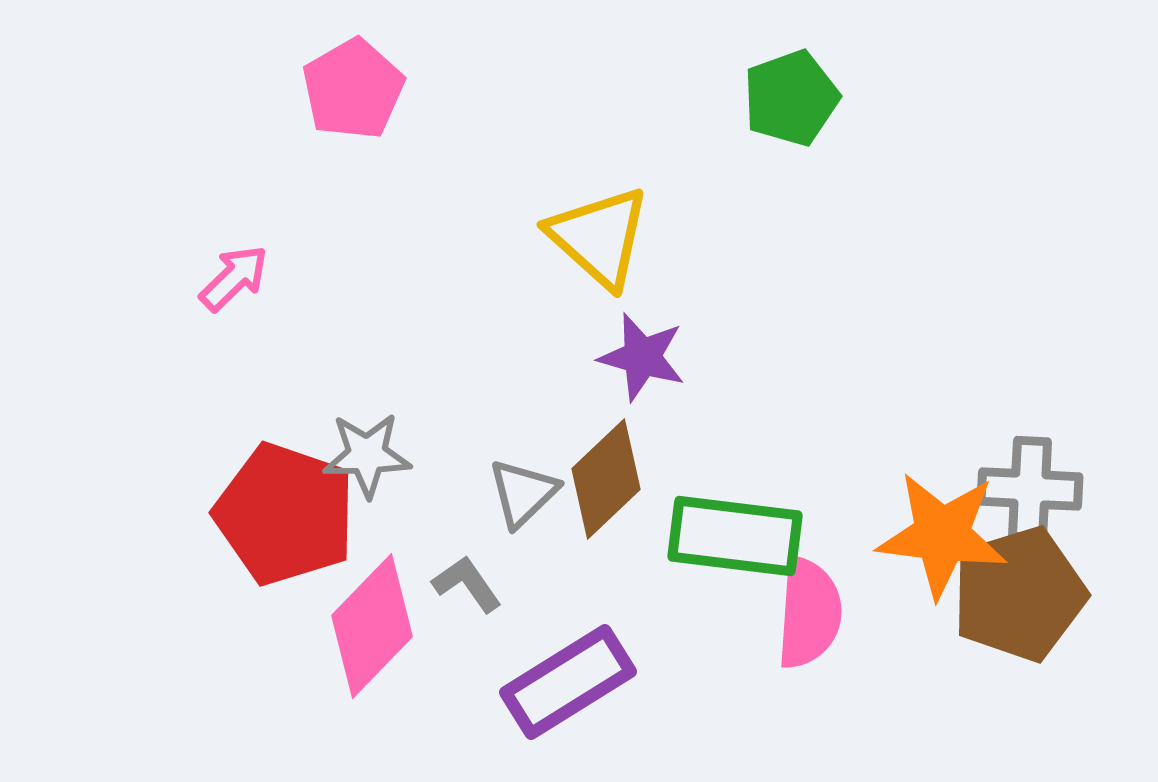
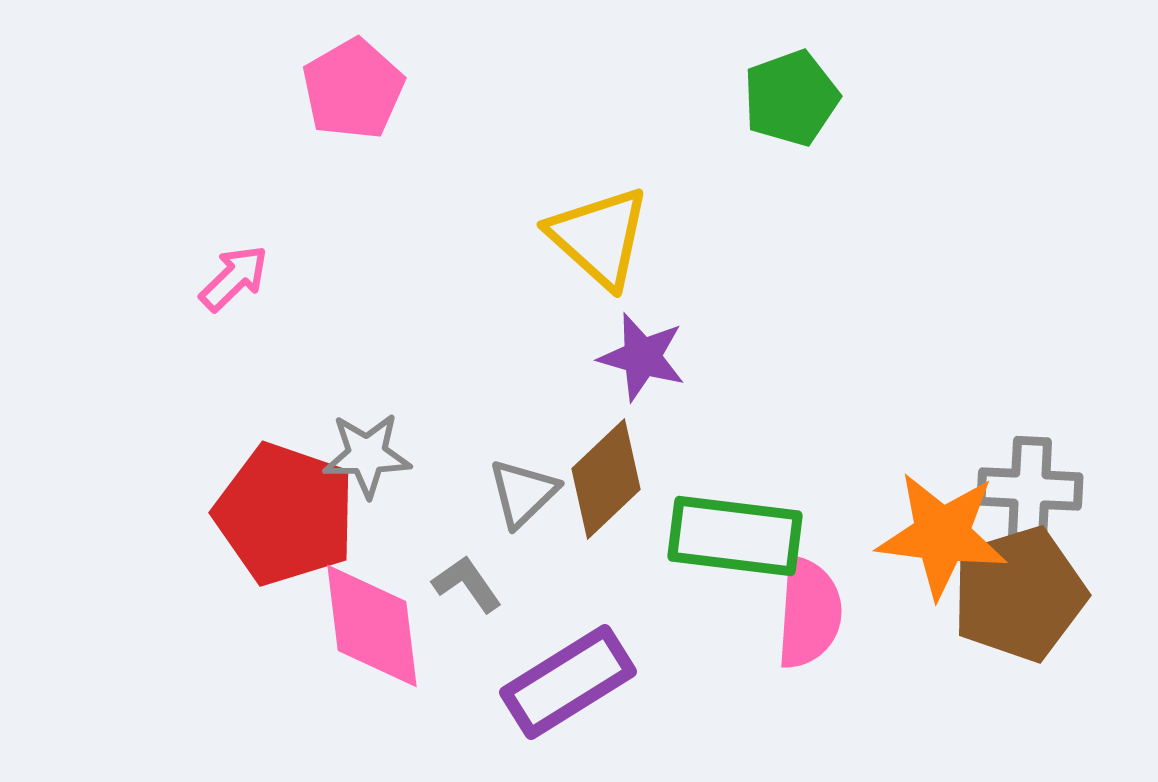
pink diamond: rotated 51 degrees counterclockwise
